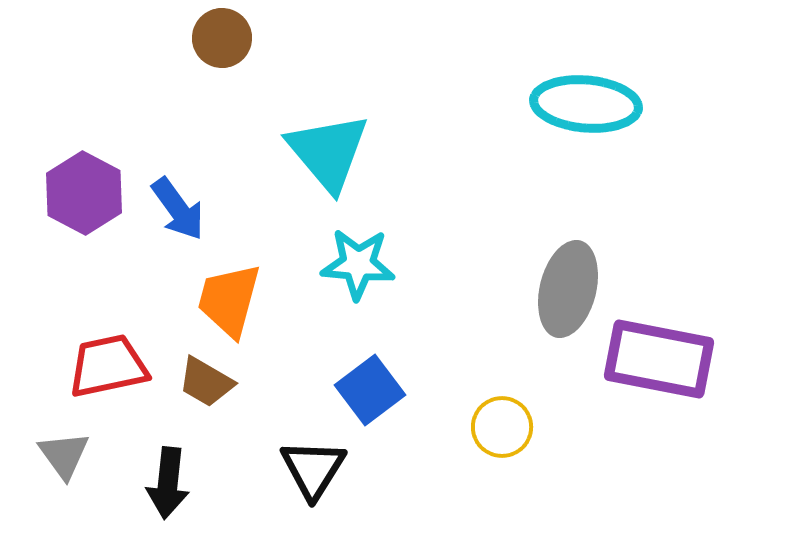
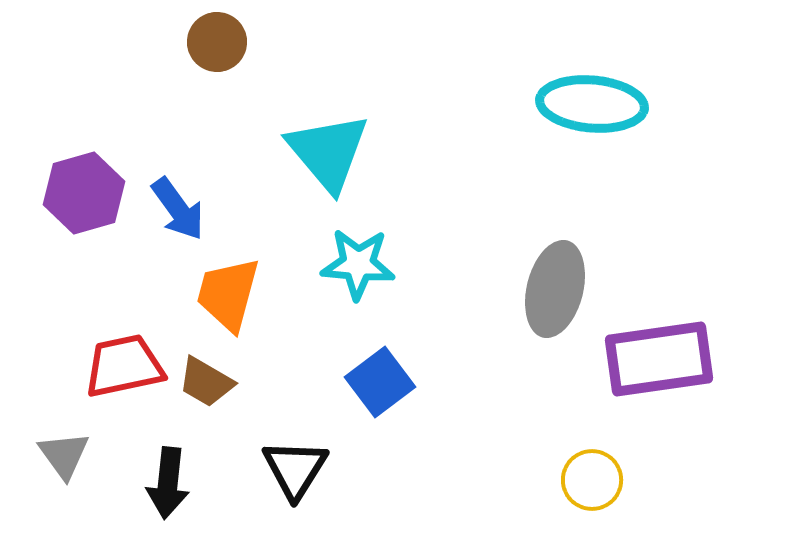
brown circle: moved 5 px left, 4 px down
cyan ellipse: moved 6 px right
purple hexagon: rotated 16 degrees clockwise
gray ellipse: moved 13 px left
orange trapezoid: moved 1 px left, 6 px up
purple rectangle: rotated 19 degrees counterclockwise
red trapezoid: moved 16 px right
blue square: moved 10 px right, 8 px up
yellow circle: moved 90 px right, 53 px down
black triangle: moved 18 px left
